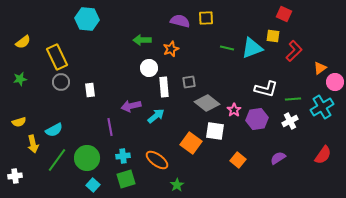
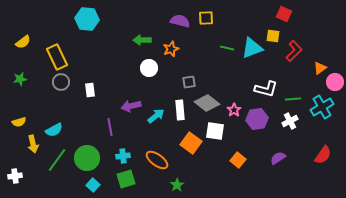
white rectangle at (164, 87): moved 16 px right, 23 px down
